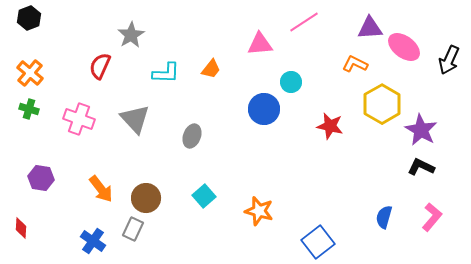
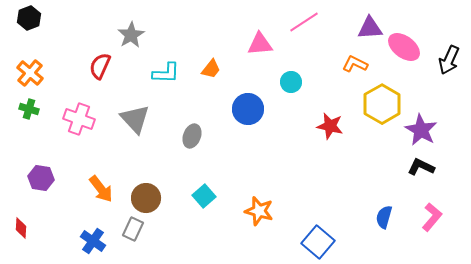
blue circle: moved 16 px left
blue square: rotated 12 degrees counterclockwise
